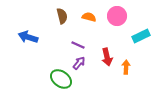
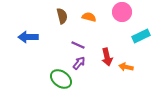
pink circle: moved 5 px right, 4 px up
blue arrow: rotated 18 degrees counterclockwise
orange arrow: rotated 80 degrees counterclockwise
